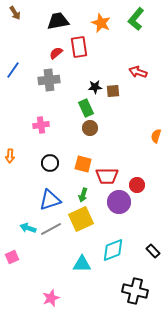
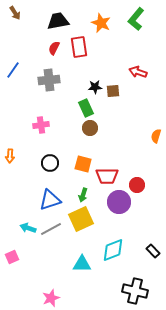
red semicircle: moved 2 px left, 5 px up; rotated 24 degrees counterclockwise
